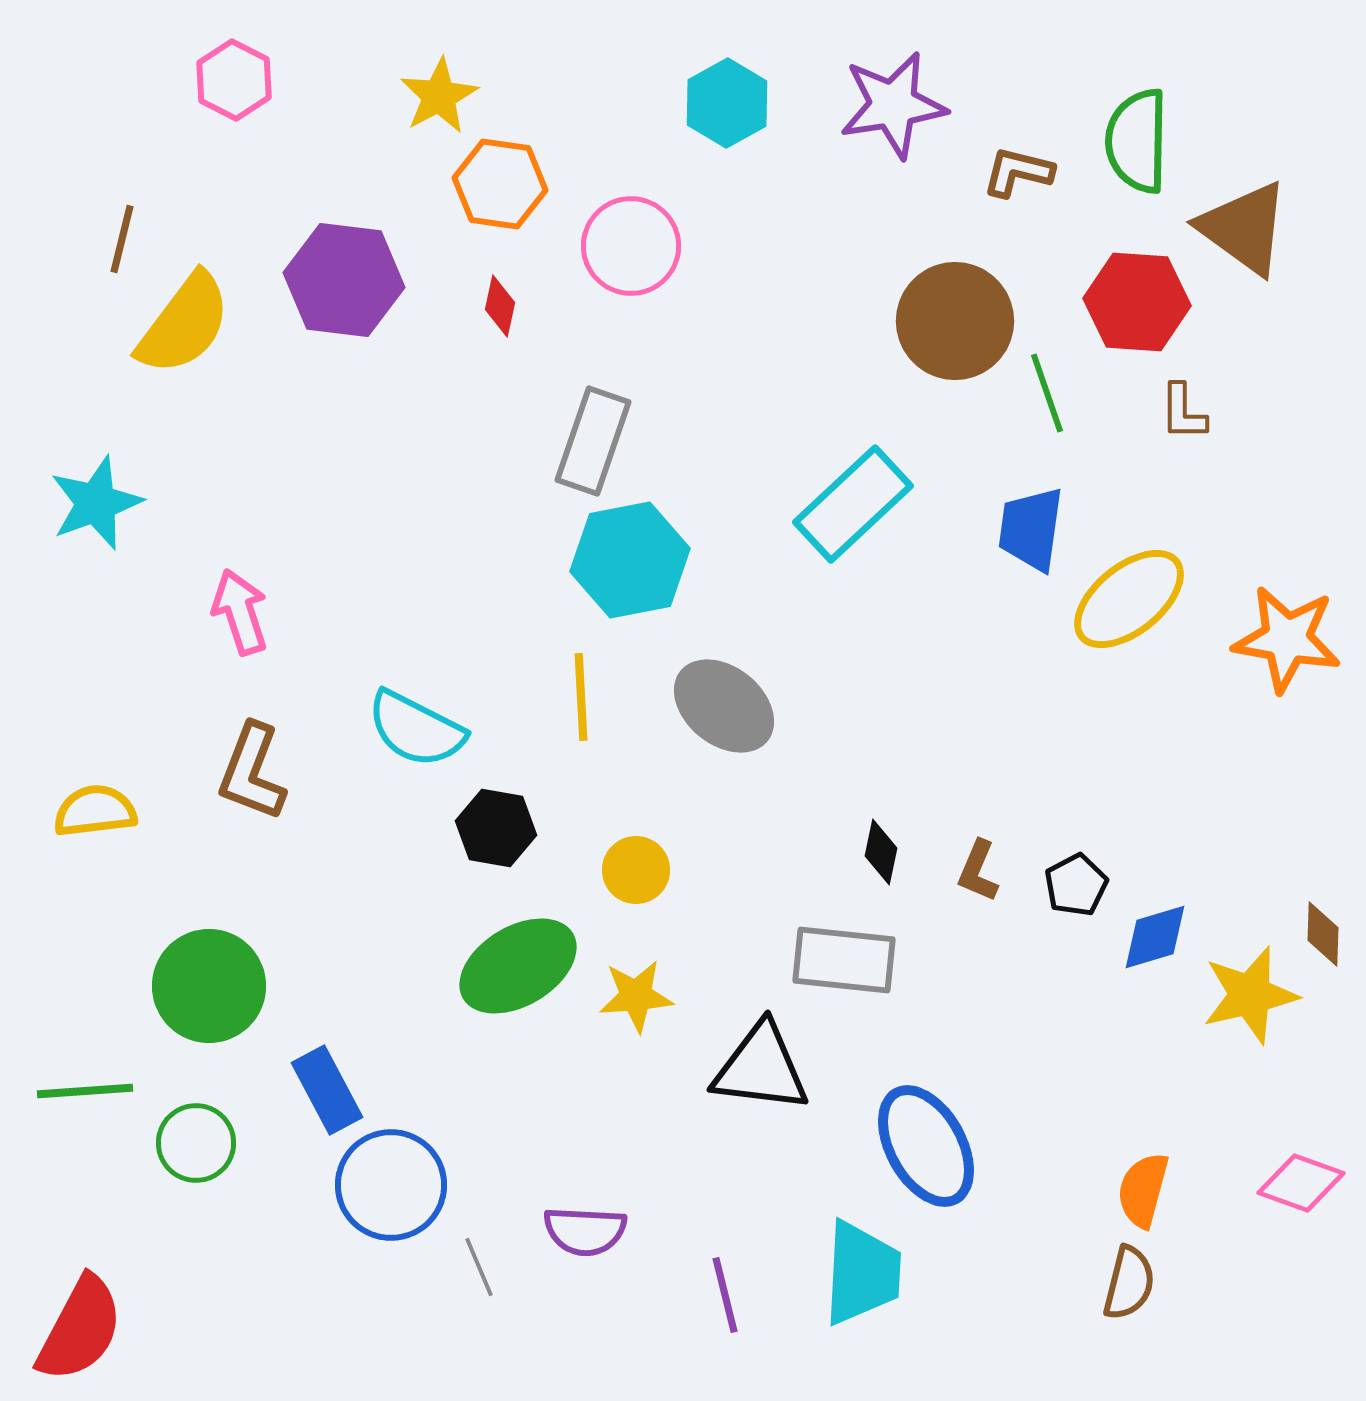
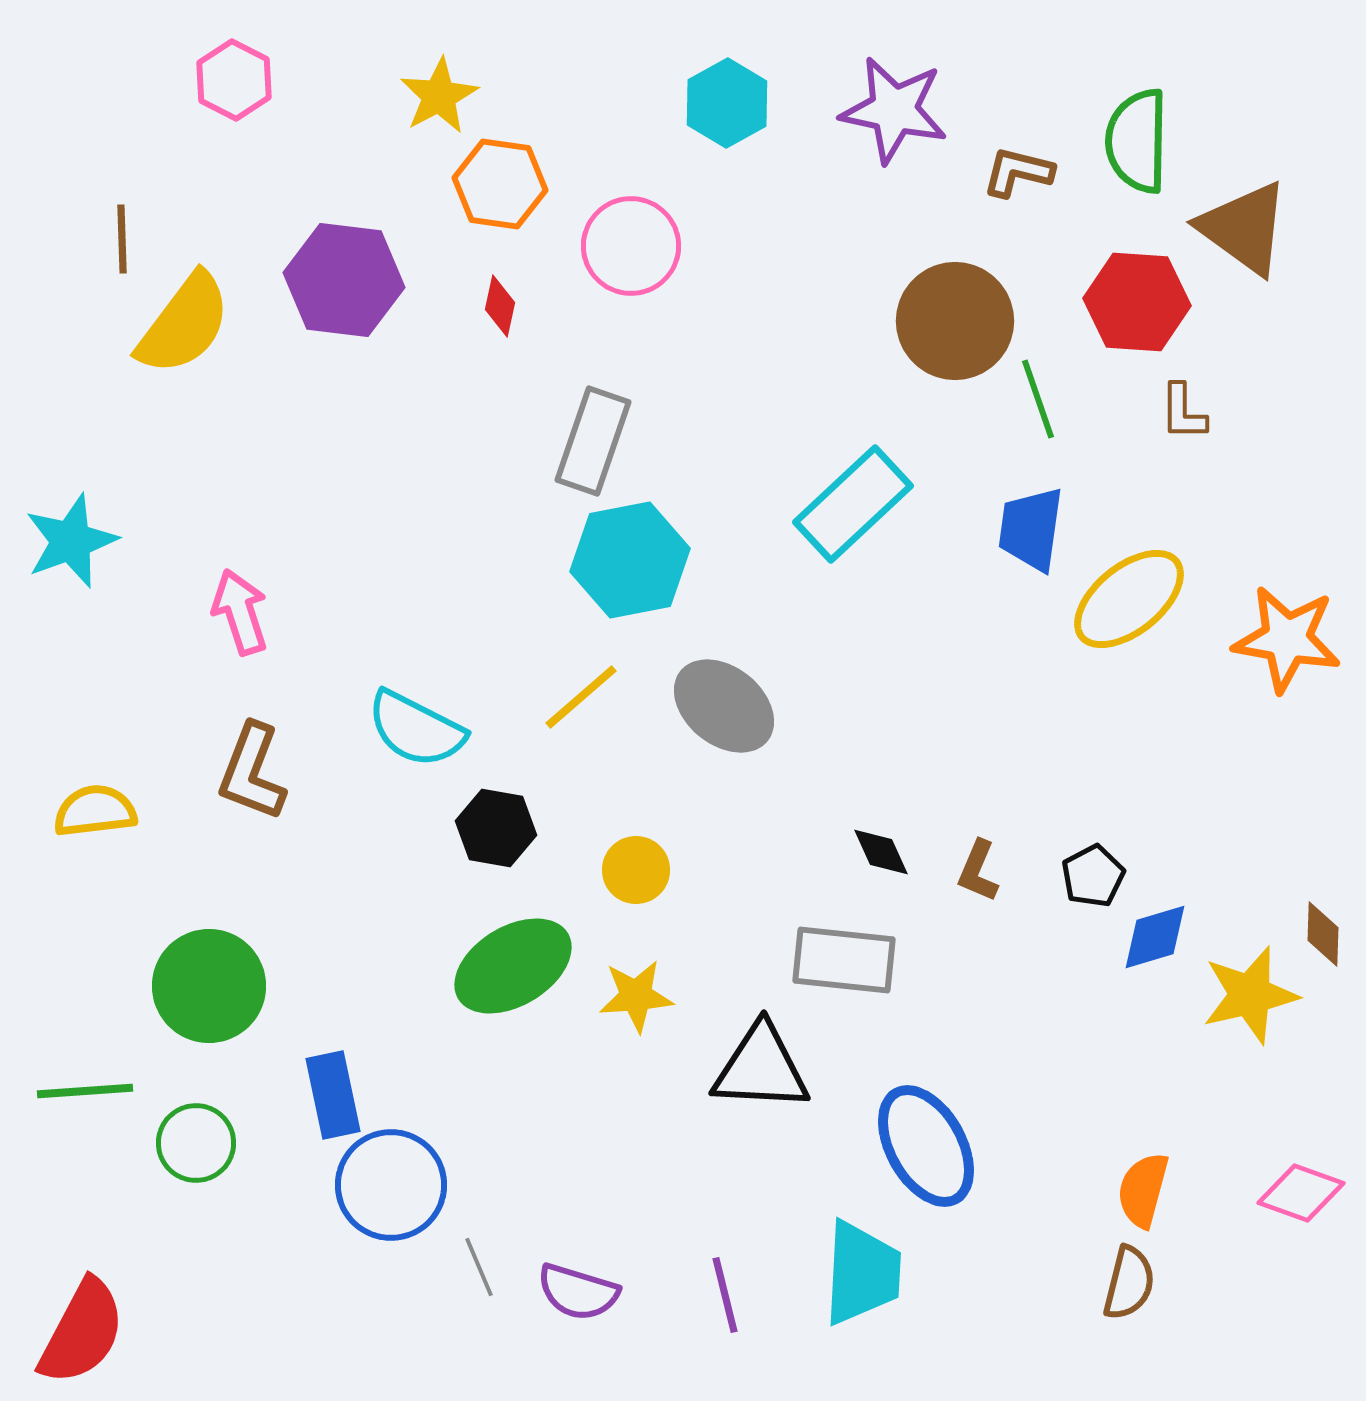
purple star at (893, 105): moved 1 px right, 5 px down; rotated 21 degrees clockwise
brown line at (122, 239): rotated 16 degrees counterclockwise
green line at (1047, 393): moved 9 px left, 6 px down
cyan star at (96, 503): moved 25 px left, 38 px down
yellow line at (581, 697): rotated 52 degrees clockwise
black diamond at (881, 852): rotated 36 degrees counterclockwise
black pentagon at (1076, 885): moved 17 px right, 9 px up
green ellipse at (518, 966): moved 5 px left
black triangle at (761, 1068): rotated 4 degrees counterclockwise
blue rectangle at (327, 1090): moved 6 px right, 5 px down; rotated 16 degrees clockwise
pink diamond at (1301, 1183): moved 10 px down
purple semicircle at (585, 1231): moved 7 px left, 61 px down; rotated 14 degrees clockwise
red semicircle at (80, 1329): moved 2 px right, 3 px down
